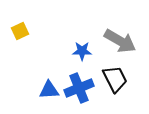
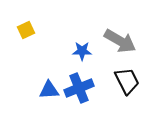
yellow square: moved 6 px right, 1 px up
black trapezoid: moved 12 px right, 2 px down
